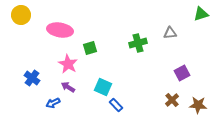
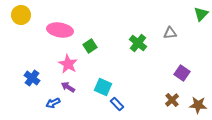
green triangle: rotated 28 degrees counterclockwise
green cross: rotated 36 degrees counterclockwise
green square: moved 2 px up; rotated 16 degrees counterclockwise
purple square: rotated 28 degrees counterclockwise
blue rectangle: moved 1 px right, 1 px up
